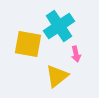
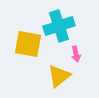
cyan cross: rotated 16 degrees clockwise
yellow triangle: moved 2 px right
